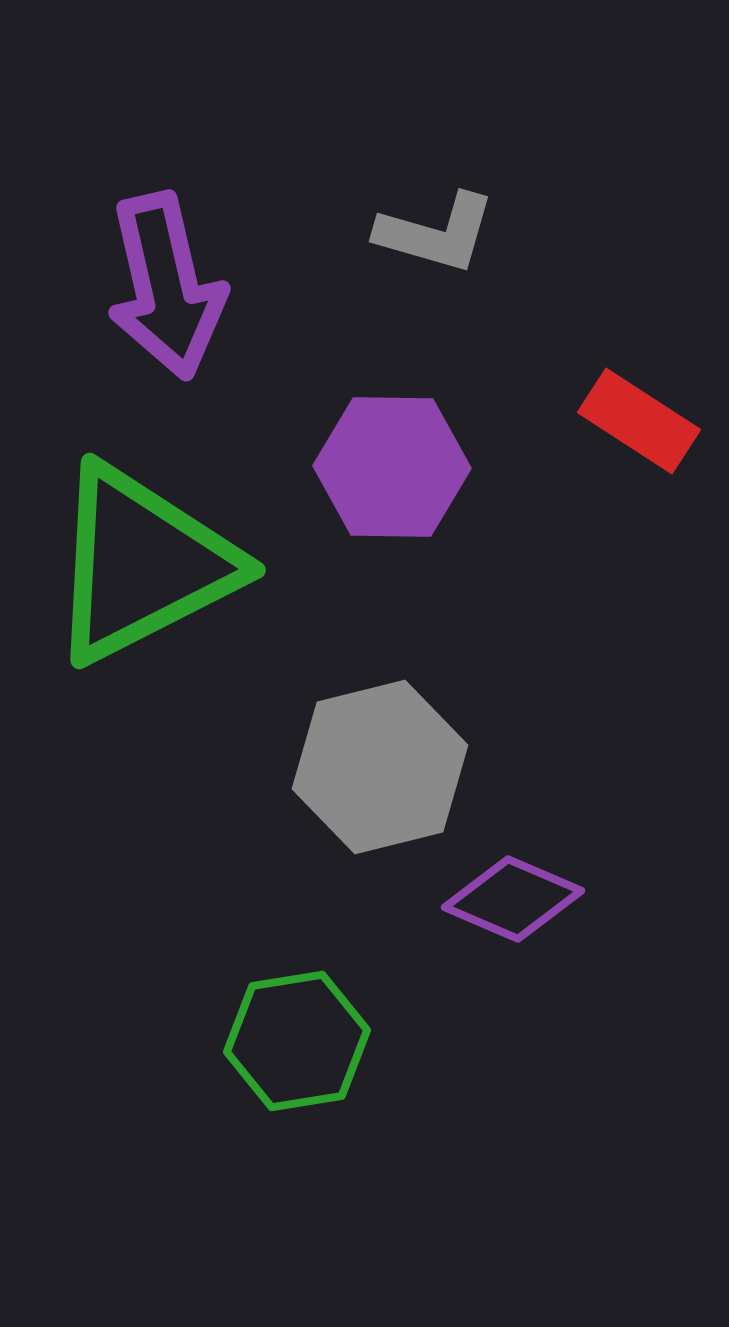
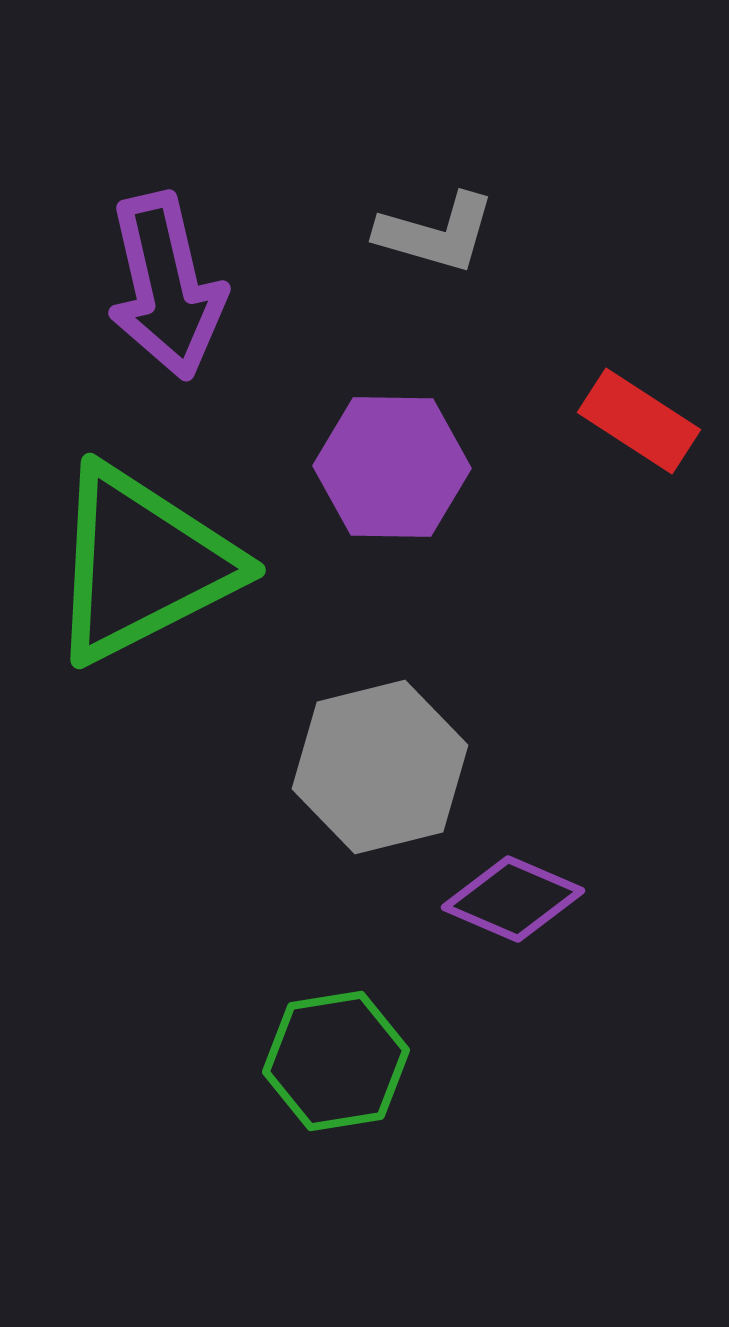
green hexagon: moved 39 px right, 20 px down
